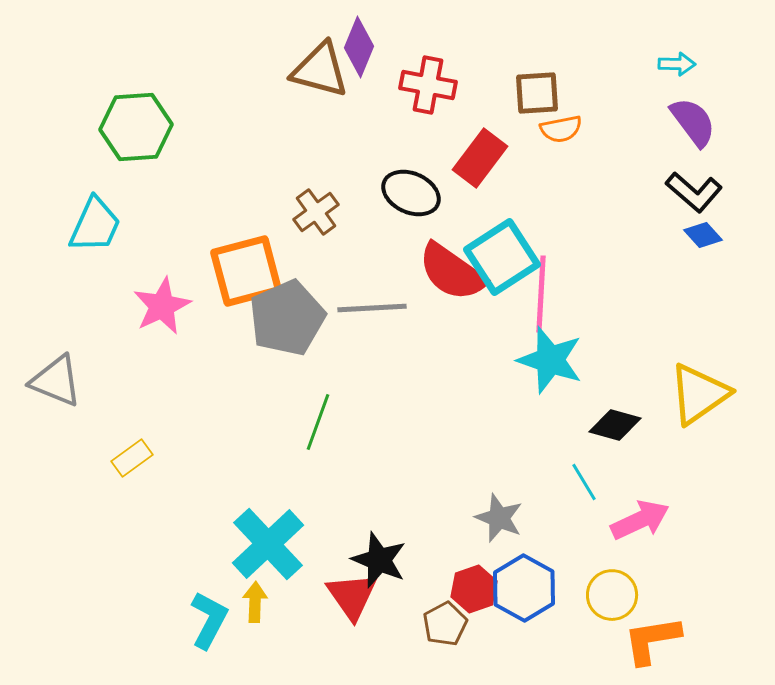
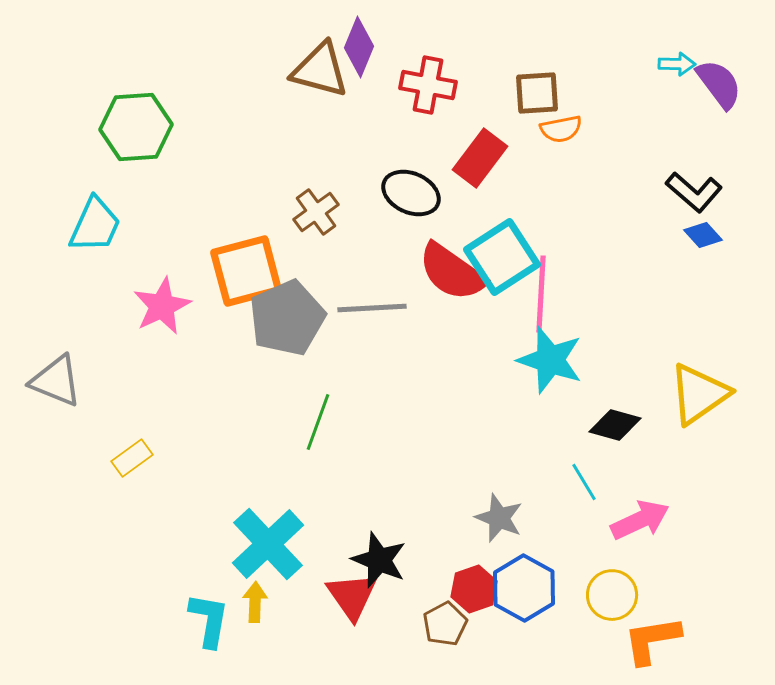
purple semicircle: moved 26 px right, 38 px up
cyan L-shape: rotated 18 degrees counterclockwise
